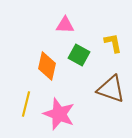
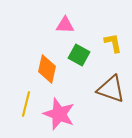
orange diamond: moved 3 px down
